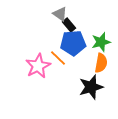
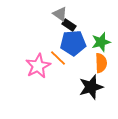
black rectangle: rotated 16 degrees counterclockwise
orange semicircle: rotated 12 degrees counterclockwise
